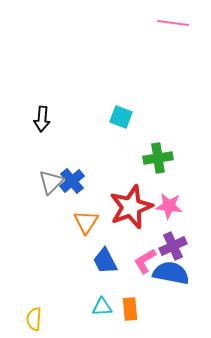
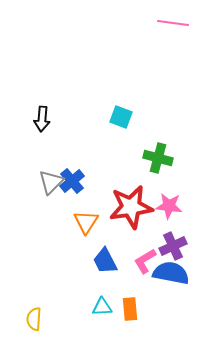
green cross: rotated 24 degrees clockwise
red star: rotated 12 degrees clockwise
